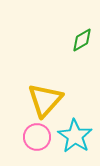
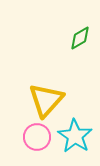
green diamond: moved 2 px left, 2 px up
yellow triangle: moved 1 px right
